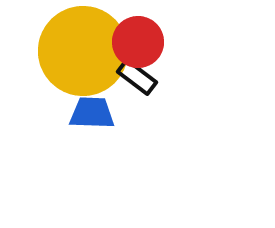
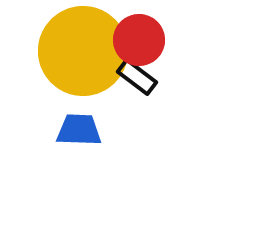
red circle: moved 1 px right, 2 px up
blue trapezoid: moved 13 px left, 17 px down
